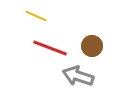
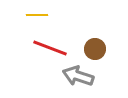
yellow line: moved 1 px right, 1 px up; rotated 25 degrees counterclockwise
brown circle: moved 3 px right, 3 px down
